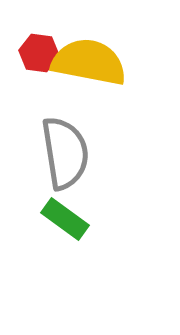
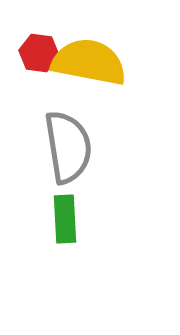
gray semicircle: moved 3 px right, 6 px up
green rectangle: rotated 51 degrees clockwise
